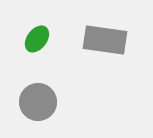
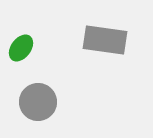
green ellipse: moved 16 px left, 9 px down
